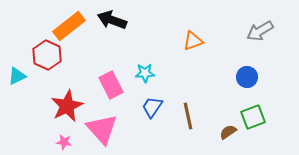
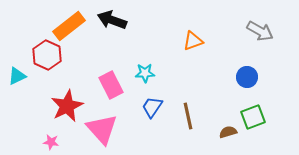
gray arrow: rotated 120 degrees counterclockwise
brown semicircle: rotated 18 degrees clockwise
pink star: moved 13 px left
